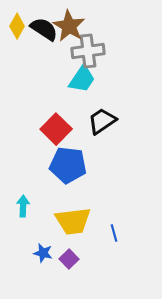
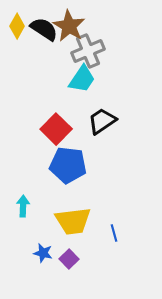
gray cross: rotated 16 degrees counterclockwise
